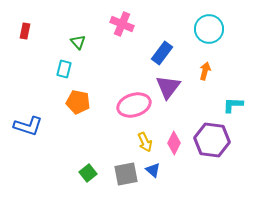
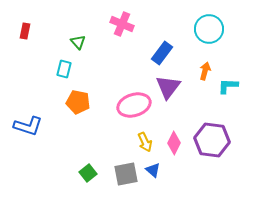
cyan L-shape: moved 5 px left, 19 px up
